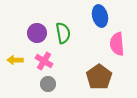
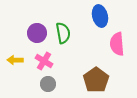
brown pentagon: moved 3 px left, 3 px down
